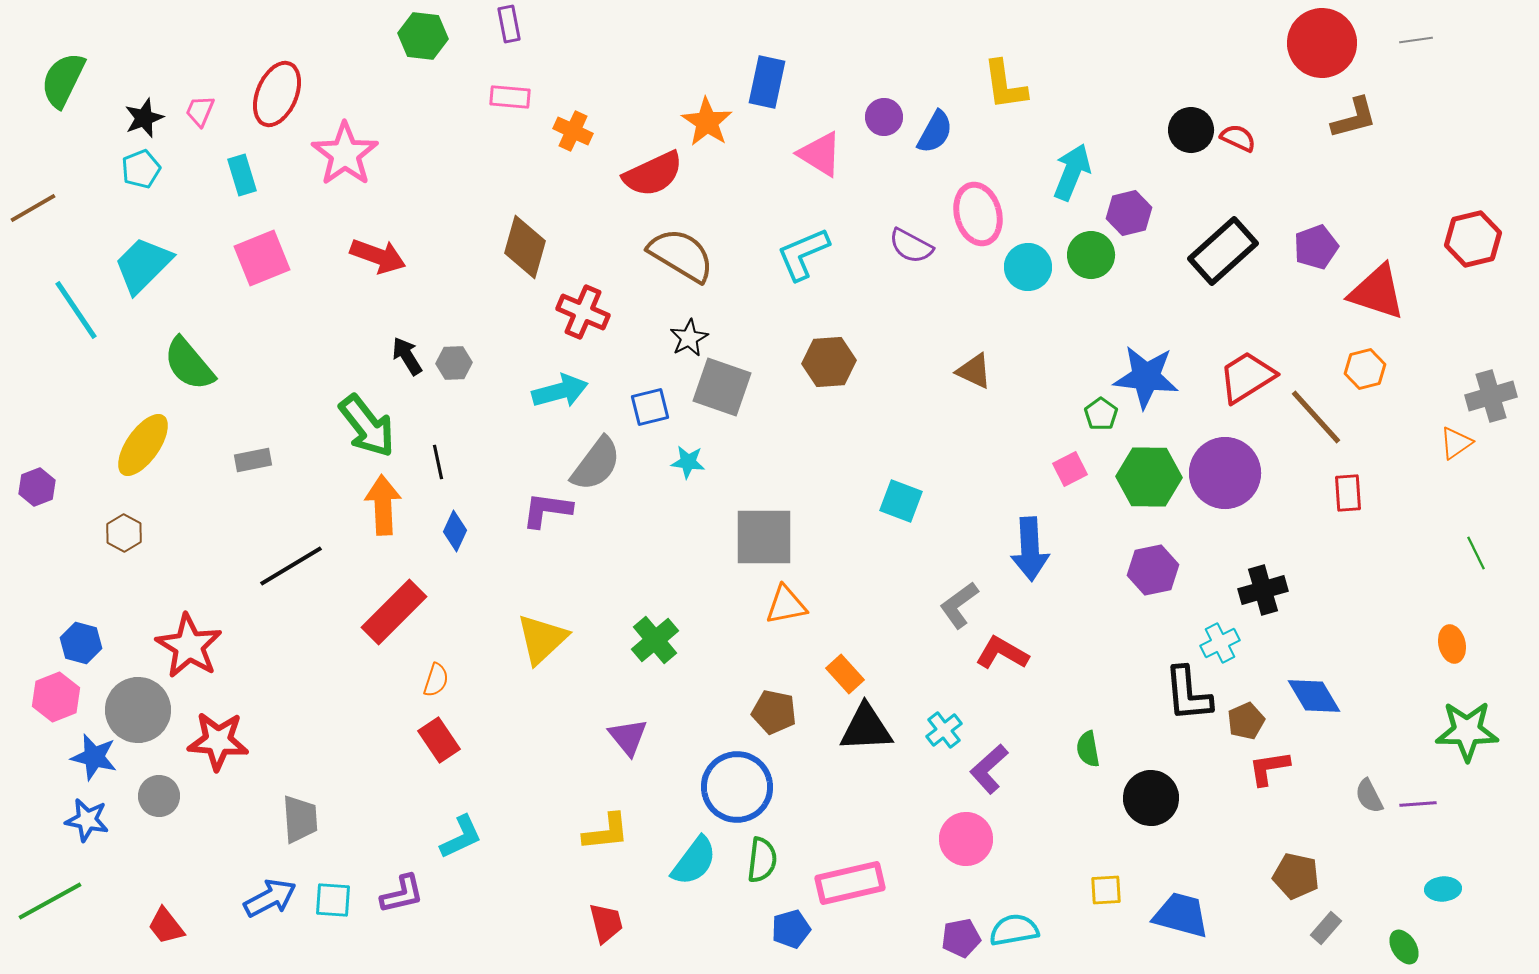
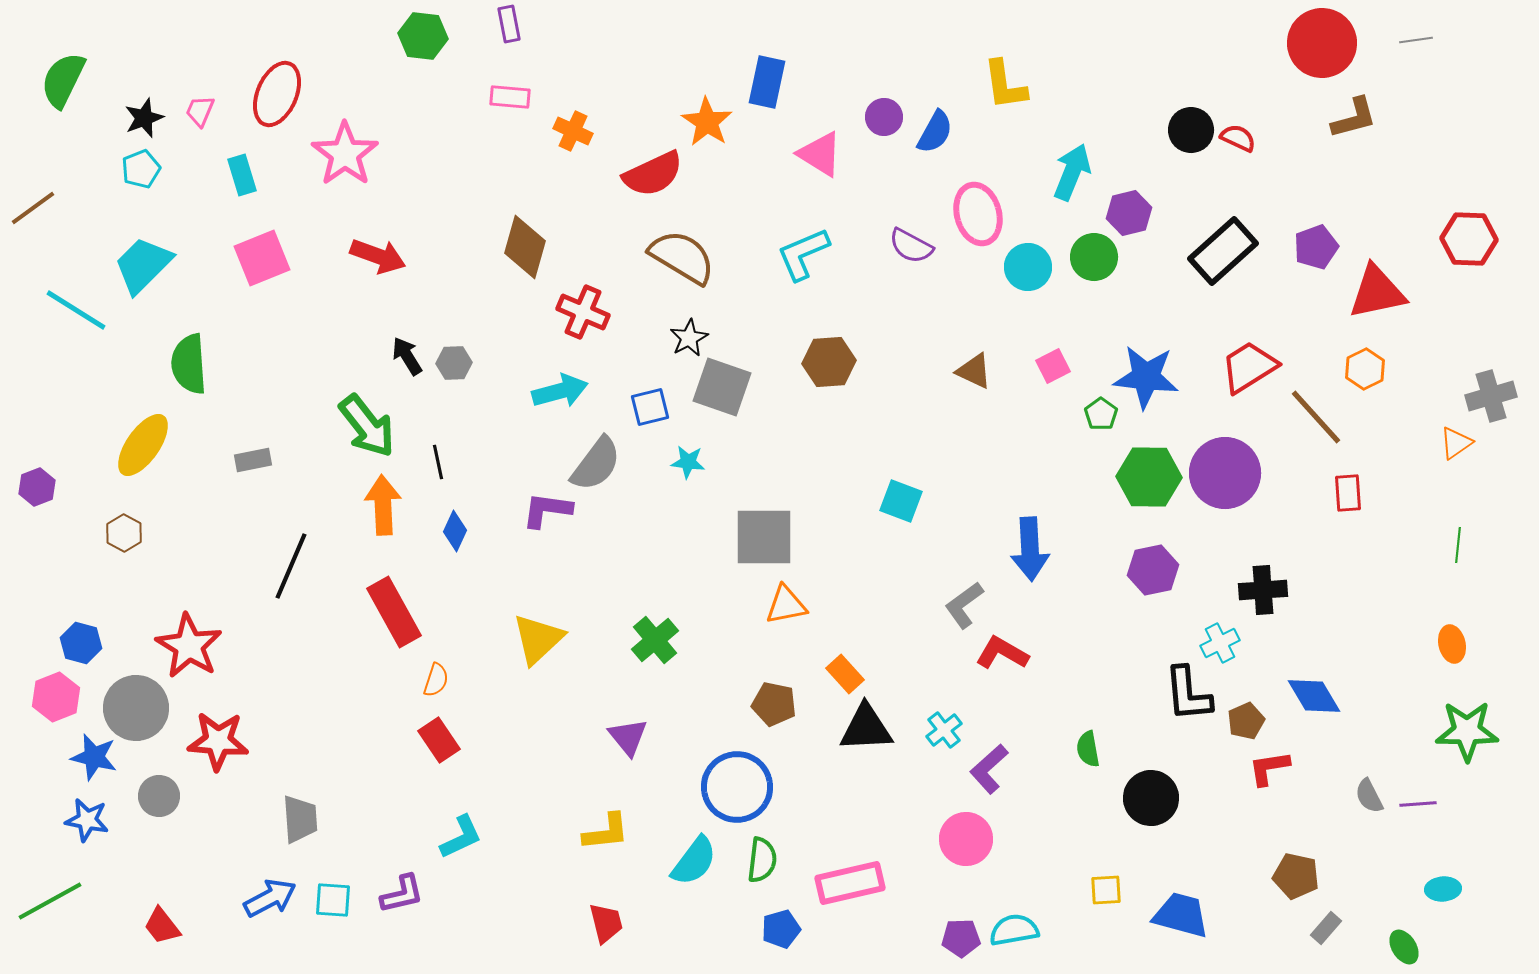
brown line at (33, 208): rotated 6 degrees counterclockwise
red hexagon at (1473, 239): moved 4 px left; rotated 16 degrees clockwise
brown semicircle at (681, 255): moved 1 px right, 2 px down
green circle at (1091, 255): moved 3 px right, 2 px down
red triangle at (1377, 292): rotated 30 degrees counterclockwise
cyan line at (76, 310): rotated 24 degrees counterclockwise
green semicircle at (189, 364): rotated 36 degrees clockwise
orange hexagon at (1365, 369): rotated 12 degrees counterclockwise
red trapezoid at (1247, 377): moved 2 px right, 10 px up
pink square at (1070, 469): moved 17 px left, 103 px up
green line at (1476, 553): moved 18 px left, 8 px up; rotated 32 degrees clockwise
black line at (291, 566): rotated 36 degrees counterclockwise
black cross at (1263, 590): rotated 12 degrees clockwise
gray L-shape at (959, 605): moved 5 px right
red rectangle at (394, 612): rotated 74 degrees counterclockwise
yellow triangle at (542, 639): moved 4 px left
gray circle at (138, 710): moved 2 px left, 2 px up
brown pentagon at (774, 712): moved 8 px up
red trapezoid at (166, 926): moved 4 px left
blue pentagon at (791, 929): moved 10 px left
purple pentagon at (961, 938): rotated 9 degrees clockwise
